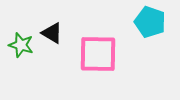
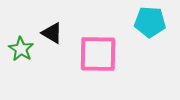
cyan pentagon: rotated 16 degrees counterclockwise
green star: moved 4 px down; rotated 15 degrees clockwise
